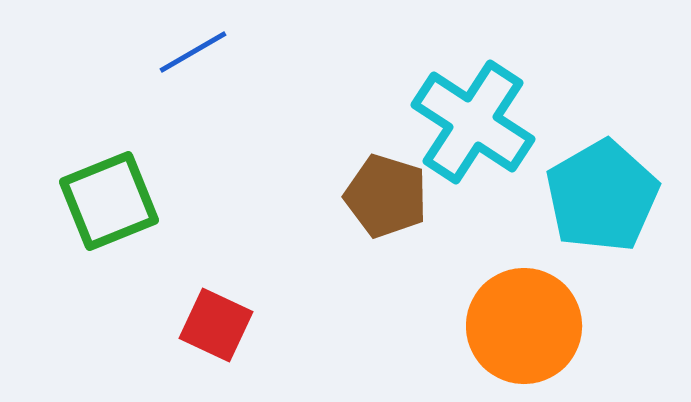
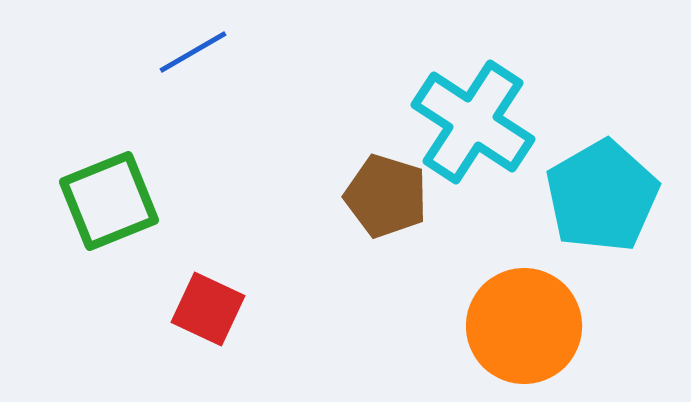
red square: moved 8 px left, 16 px up
